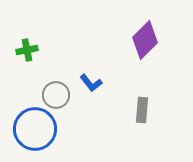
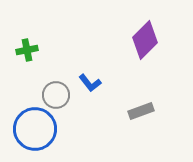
blue L-shape: moved 1 px left
gray rectangle: moved 1 px left, 1 px down; rotated 65 degrees clockwise
